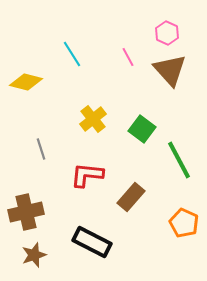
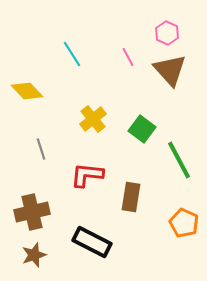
yellow diamond: moved 1 px right, 9 px down; rotated 32 degrees clockwise
brown rectangle: rotated 32 degrees counterclockwise
brown cross: moved 6 px right
